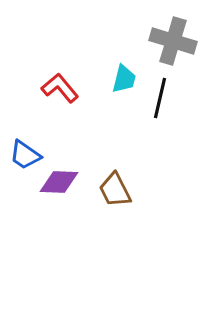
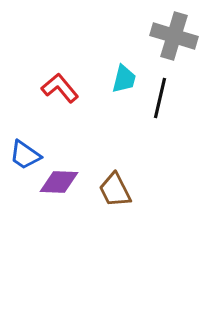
gray cross: moved 1 px right, 5 px up
